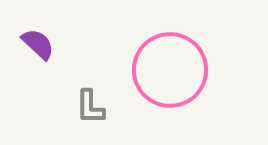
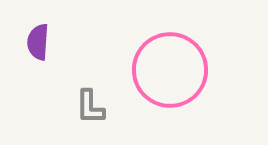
purple semicircle: moved 2 px up; rotated 129 degrees counterclockwise
